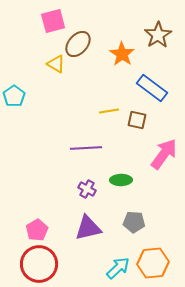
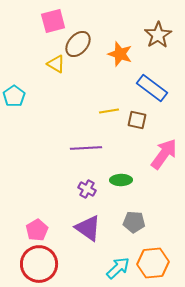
orange star: moved 2 px left; rotated 15 degrees counterclockwise
purple triangle: rotated 48 degrees clockwise
